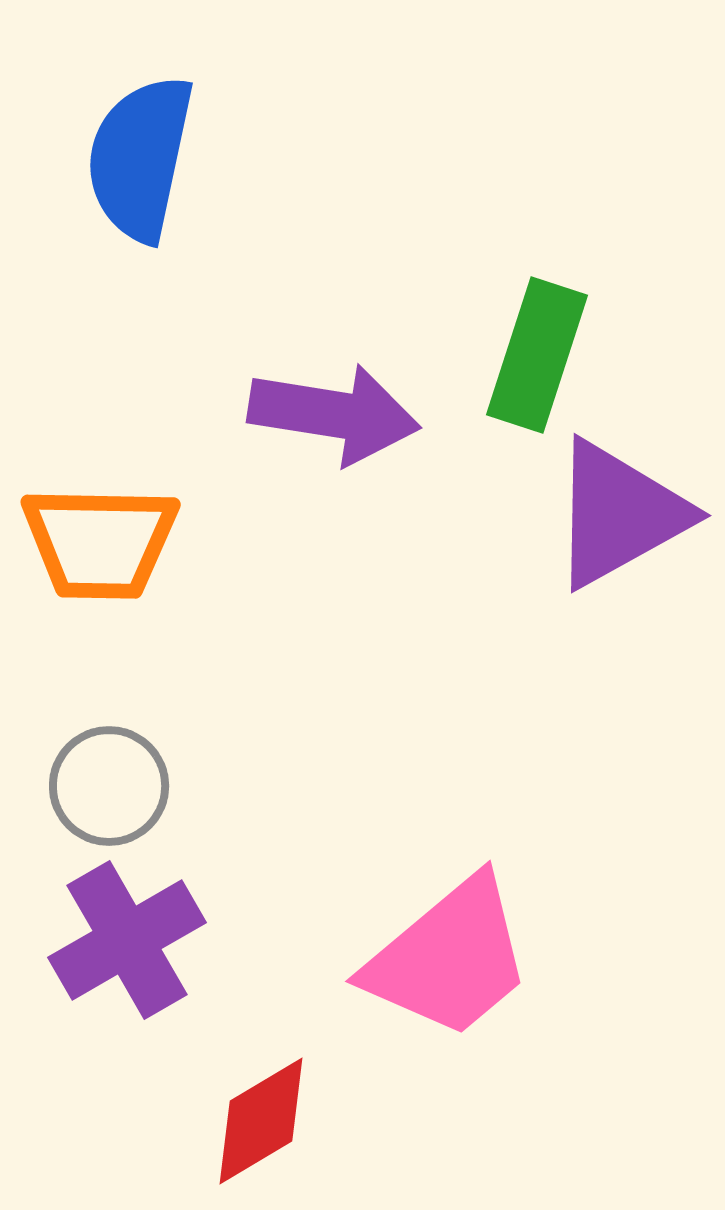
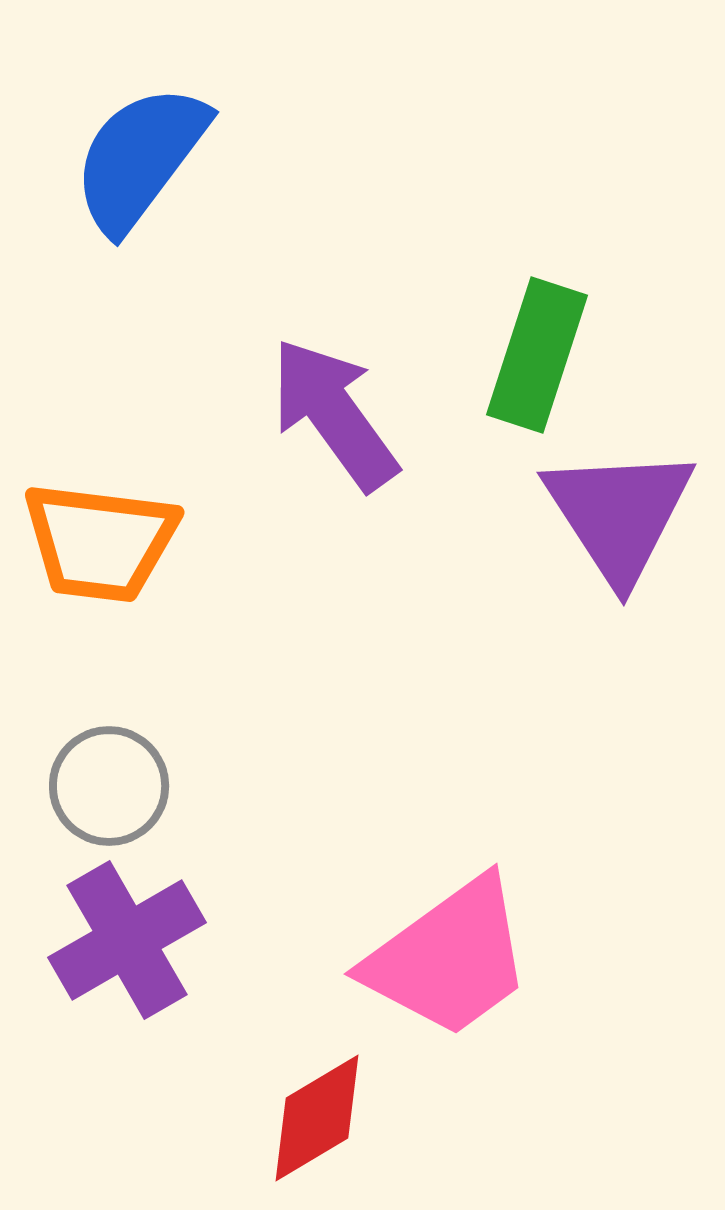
blue semicircle: rotated 25 degrees clockwise
purple arrow: rotated 135 degrees counterclockwise
purple triangle: rotated 34 degrees counterclockwise
orange trapezoid: rotated 6 degrees clockwise
pink trapezoid: rotated 4 degrees clockwise
red diamond: moved 56 px right, 3 px up
